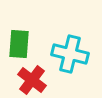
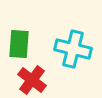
cyan cross: moved 3 px right, 5 px up
